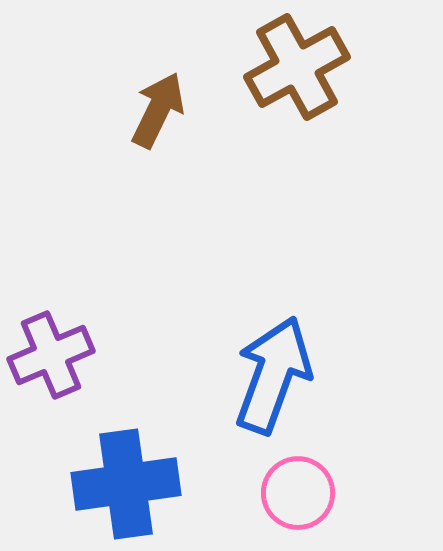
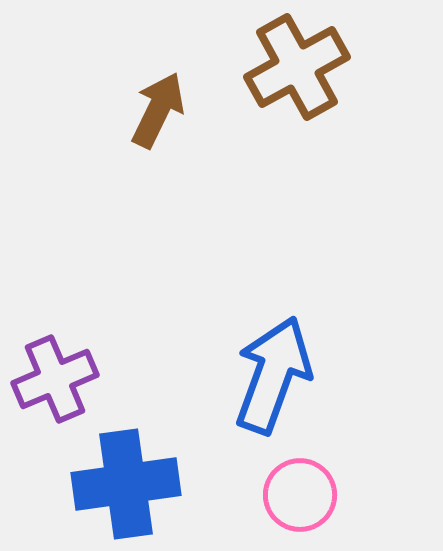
purple cross: moved 4 px right, 24 px down
pink circle: moved 2 px right, 2 px down
